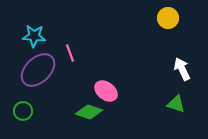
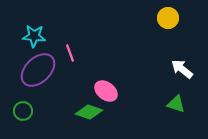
white arrow: rotated 25 degrees counterclockwise
